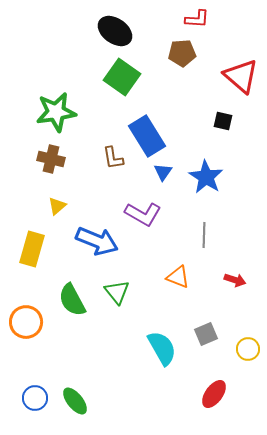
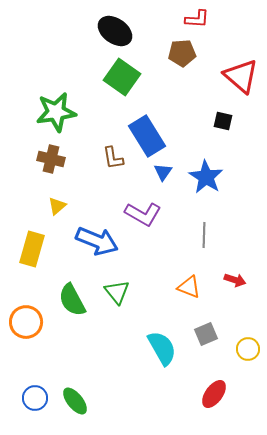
orange triangle: moved 11 px right, 10 px down
